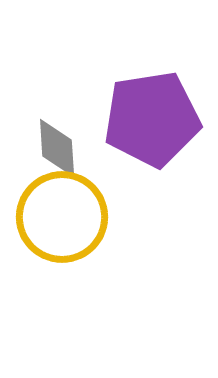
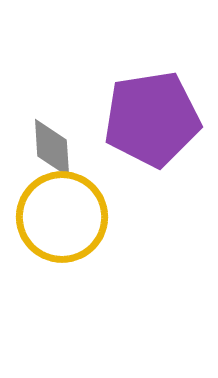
gray diamond: moved 5 px left
